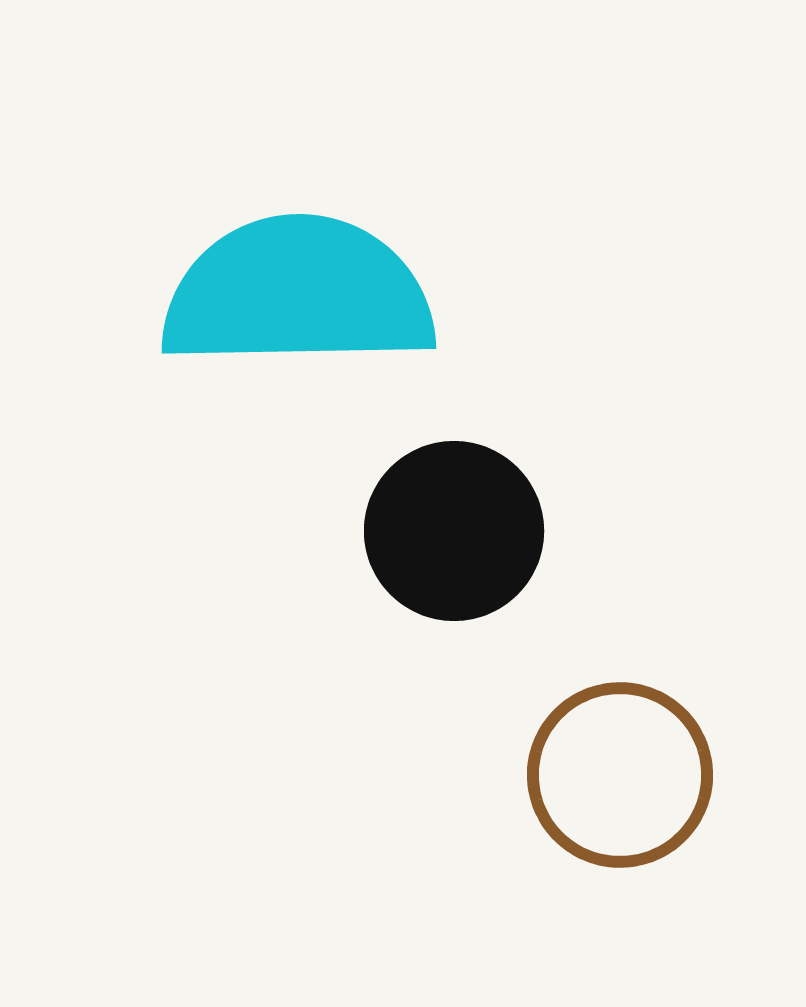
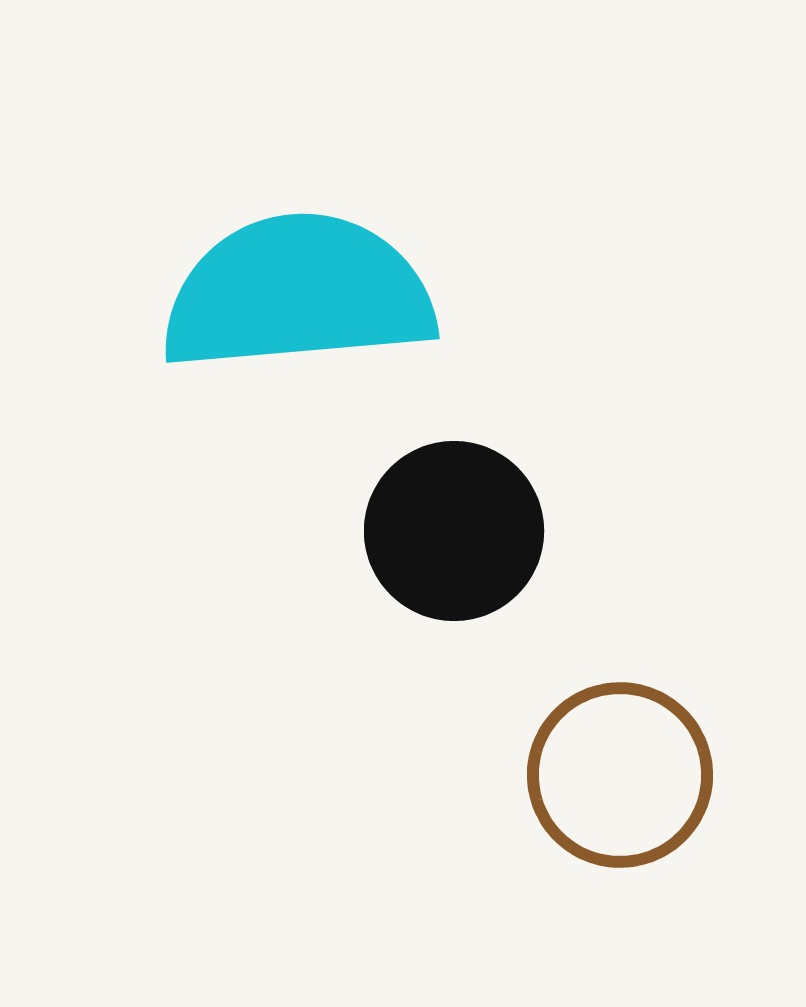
cyan semicircle: rotated 4 degrees counterclockwise
